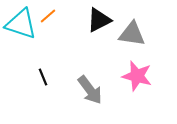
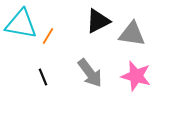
orange line: moved 20 px down; rotated 18 degrees counterclockwise
black triangle: moved 1 px left, 1 px down
cyan triangle: rotated 8 degrees counterclockwise
pink star: moved 1 px left
gray arrow: moved 17 px up
